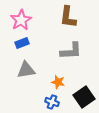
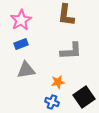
brown L-shape: moved 2 px left, 2 px up
blue rectangle: moved 1 px left, 1 px down
orange star: rotated 24 degrees counterclockwise
